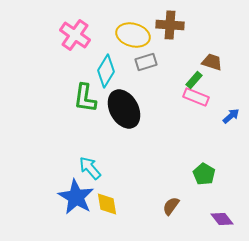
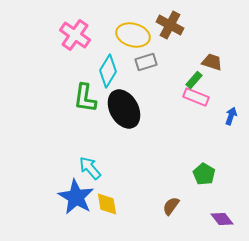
brown cross: rotated 24 degrees clockwise
cyan diamond: moved 2 px right
blue arrow: rotated 30 degrees counterclockwise
